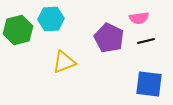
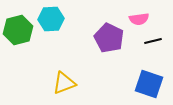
pink semicircle: moved 1 px down
black line: moved 7 px right
yellow triangle: moved 21 px down
blue square: rotated 12 degrees clockwise
